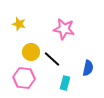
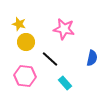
yellow circle: moved 5 px left, 10 px up
black line: moved 2 px left
blue semicircle: moved 4 px right, 10 px up
pink hexagon: moved 1 px right, 2 px up
cyan rectangle: rotated 56 degrees counterclockwise
